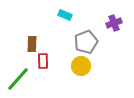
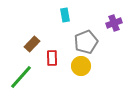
cyan rectangle: rotated 56 degrees clockwise
brown rectangle: rotated 42 degrees clockwise
red rectangle: moved 9 px right, 3 px up
green line: moved 3 px right, 2 px up
